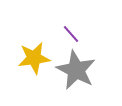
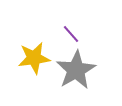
gray star: rotated 15 degrees clockwise
